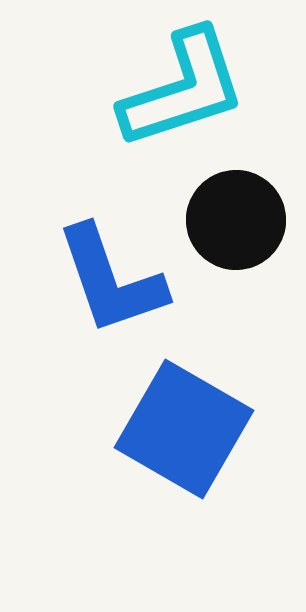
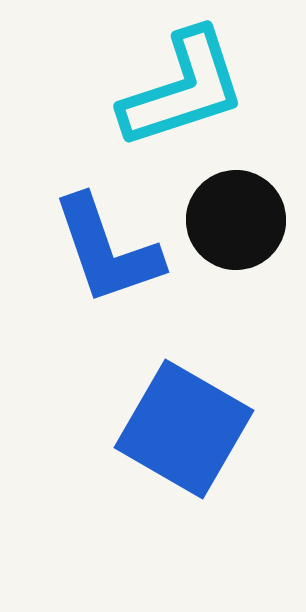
blue L-shape: moved 4 px left, 30 px up
